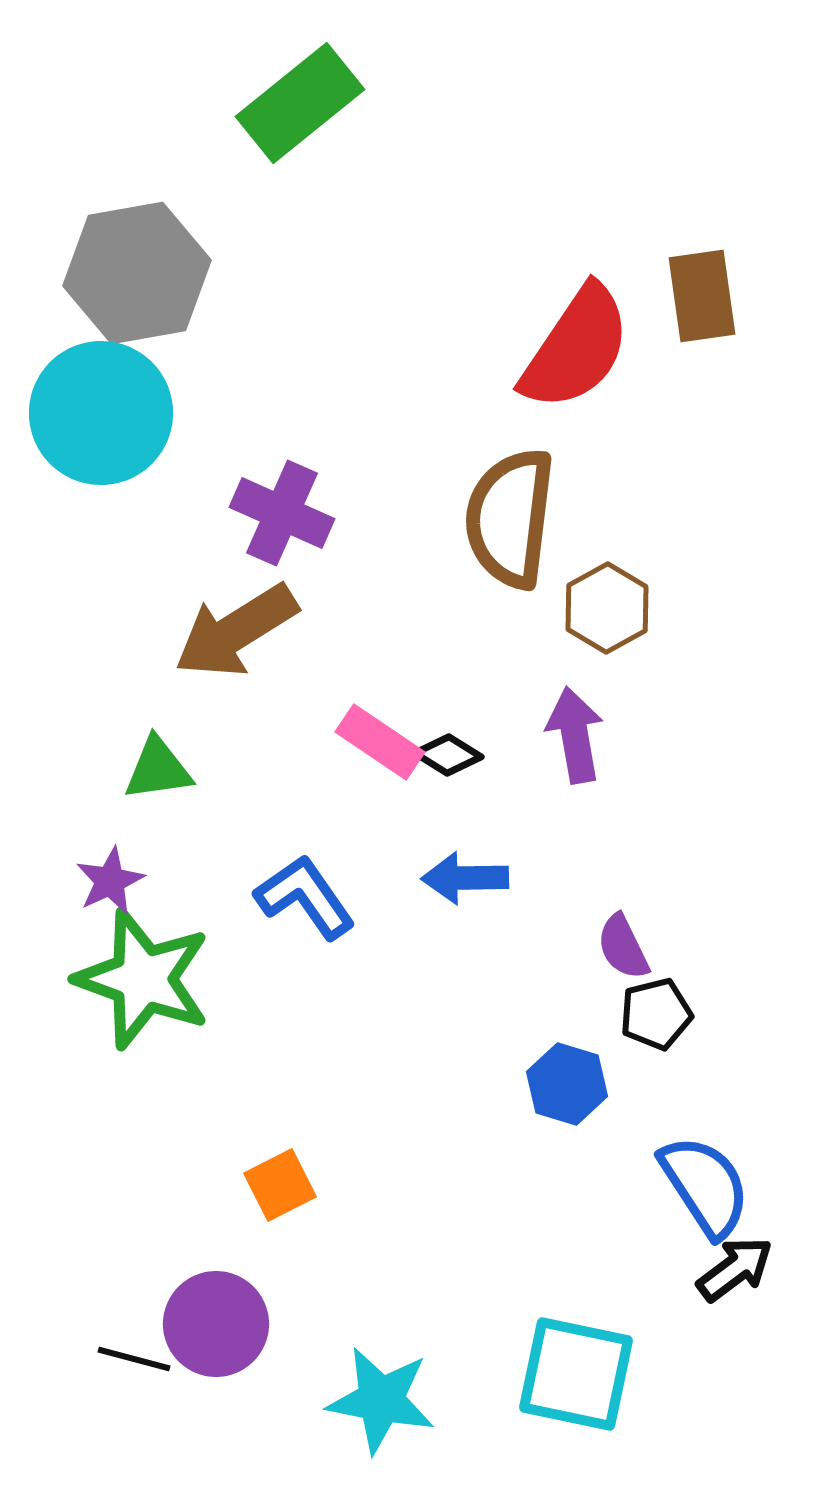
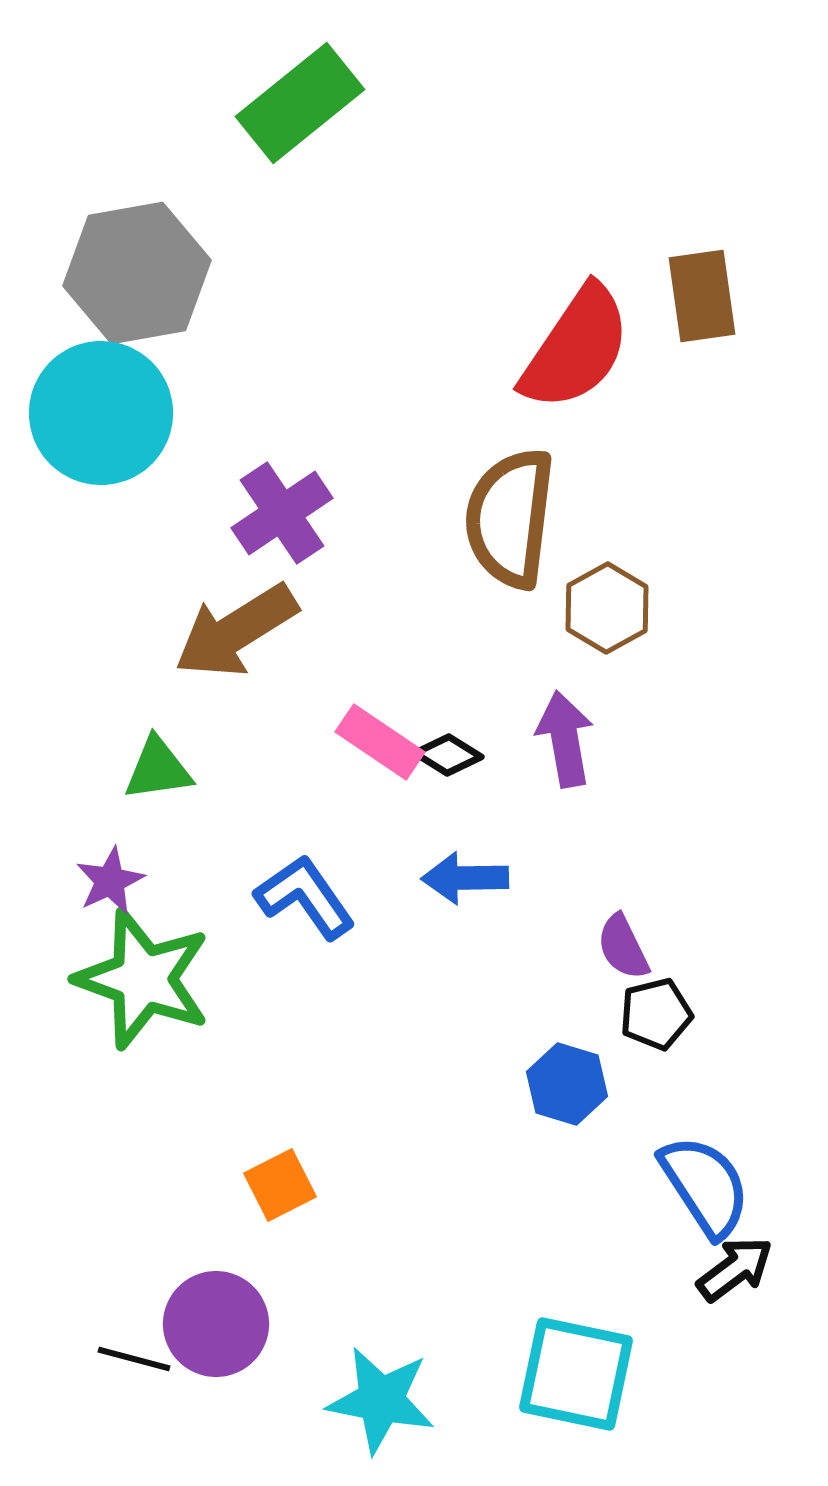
purple cross: rotated 32 degrees clockwise
purple arrow: moved 10 px left, 4 px down
